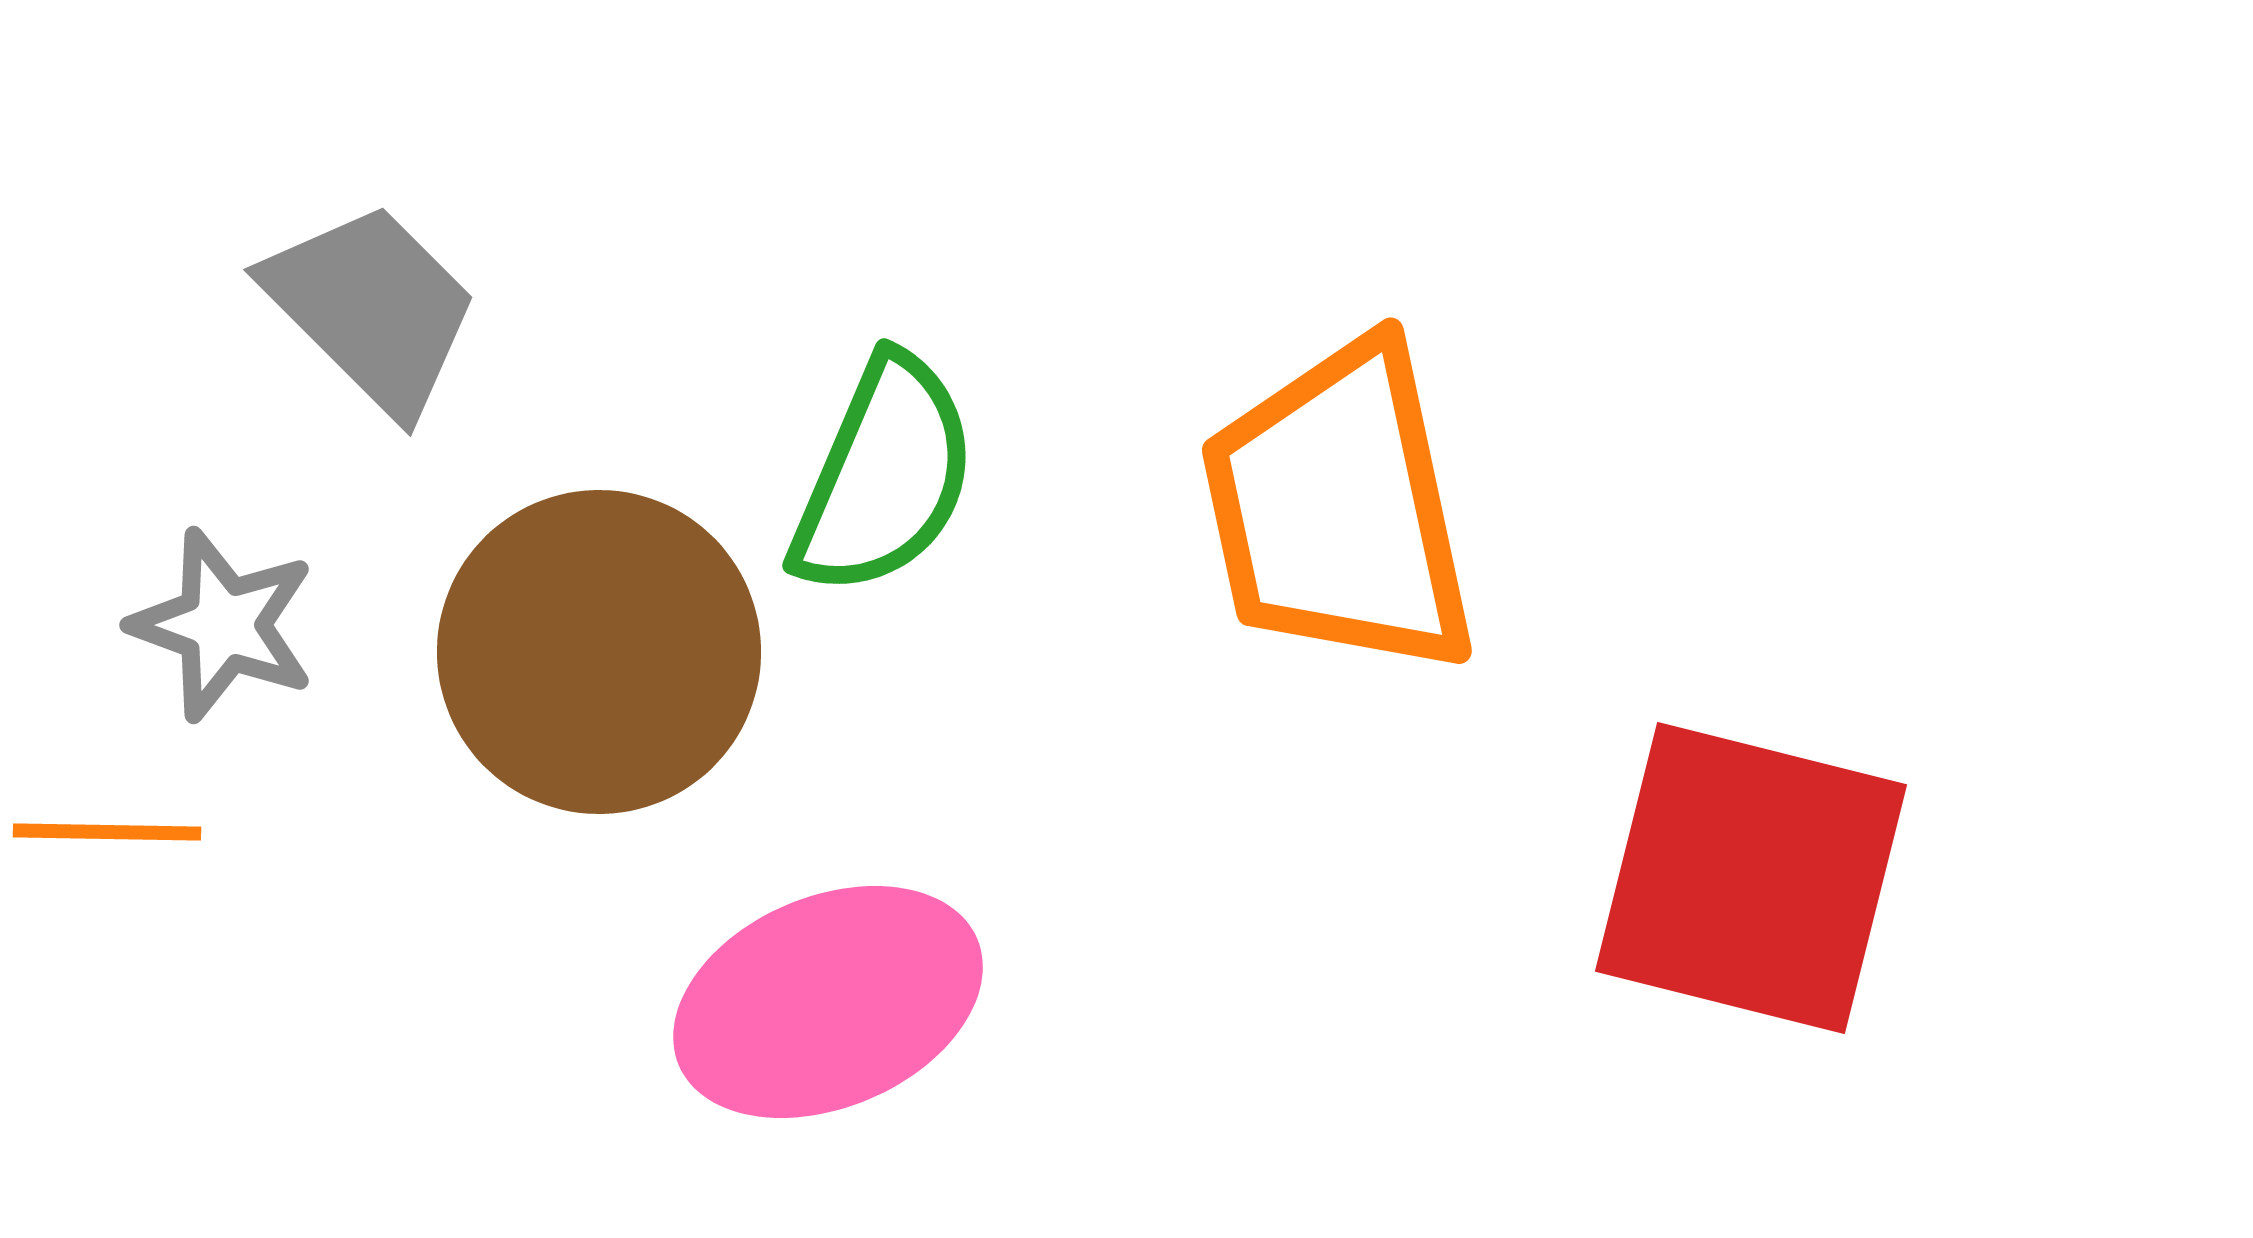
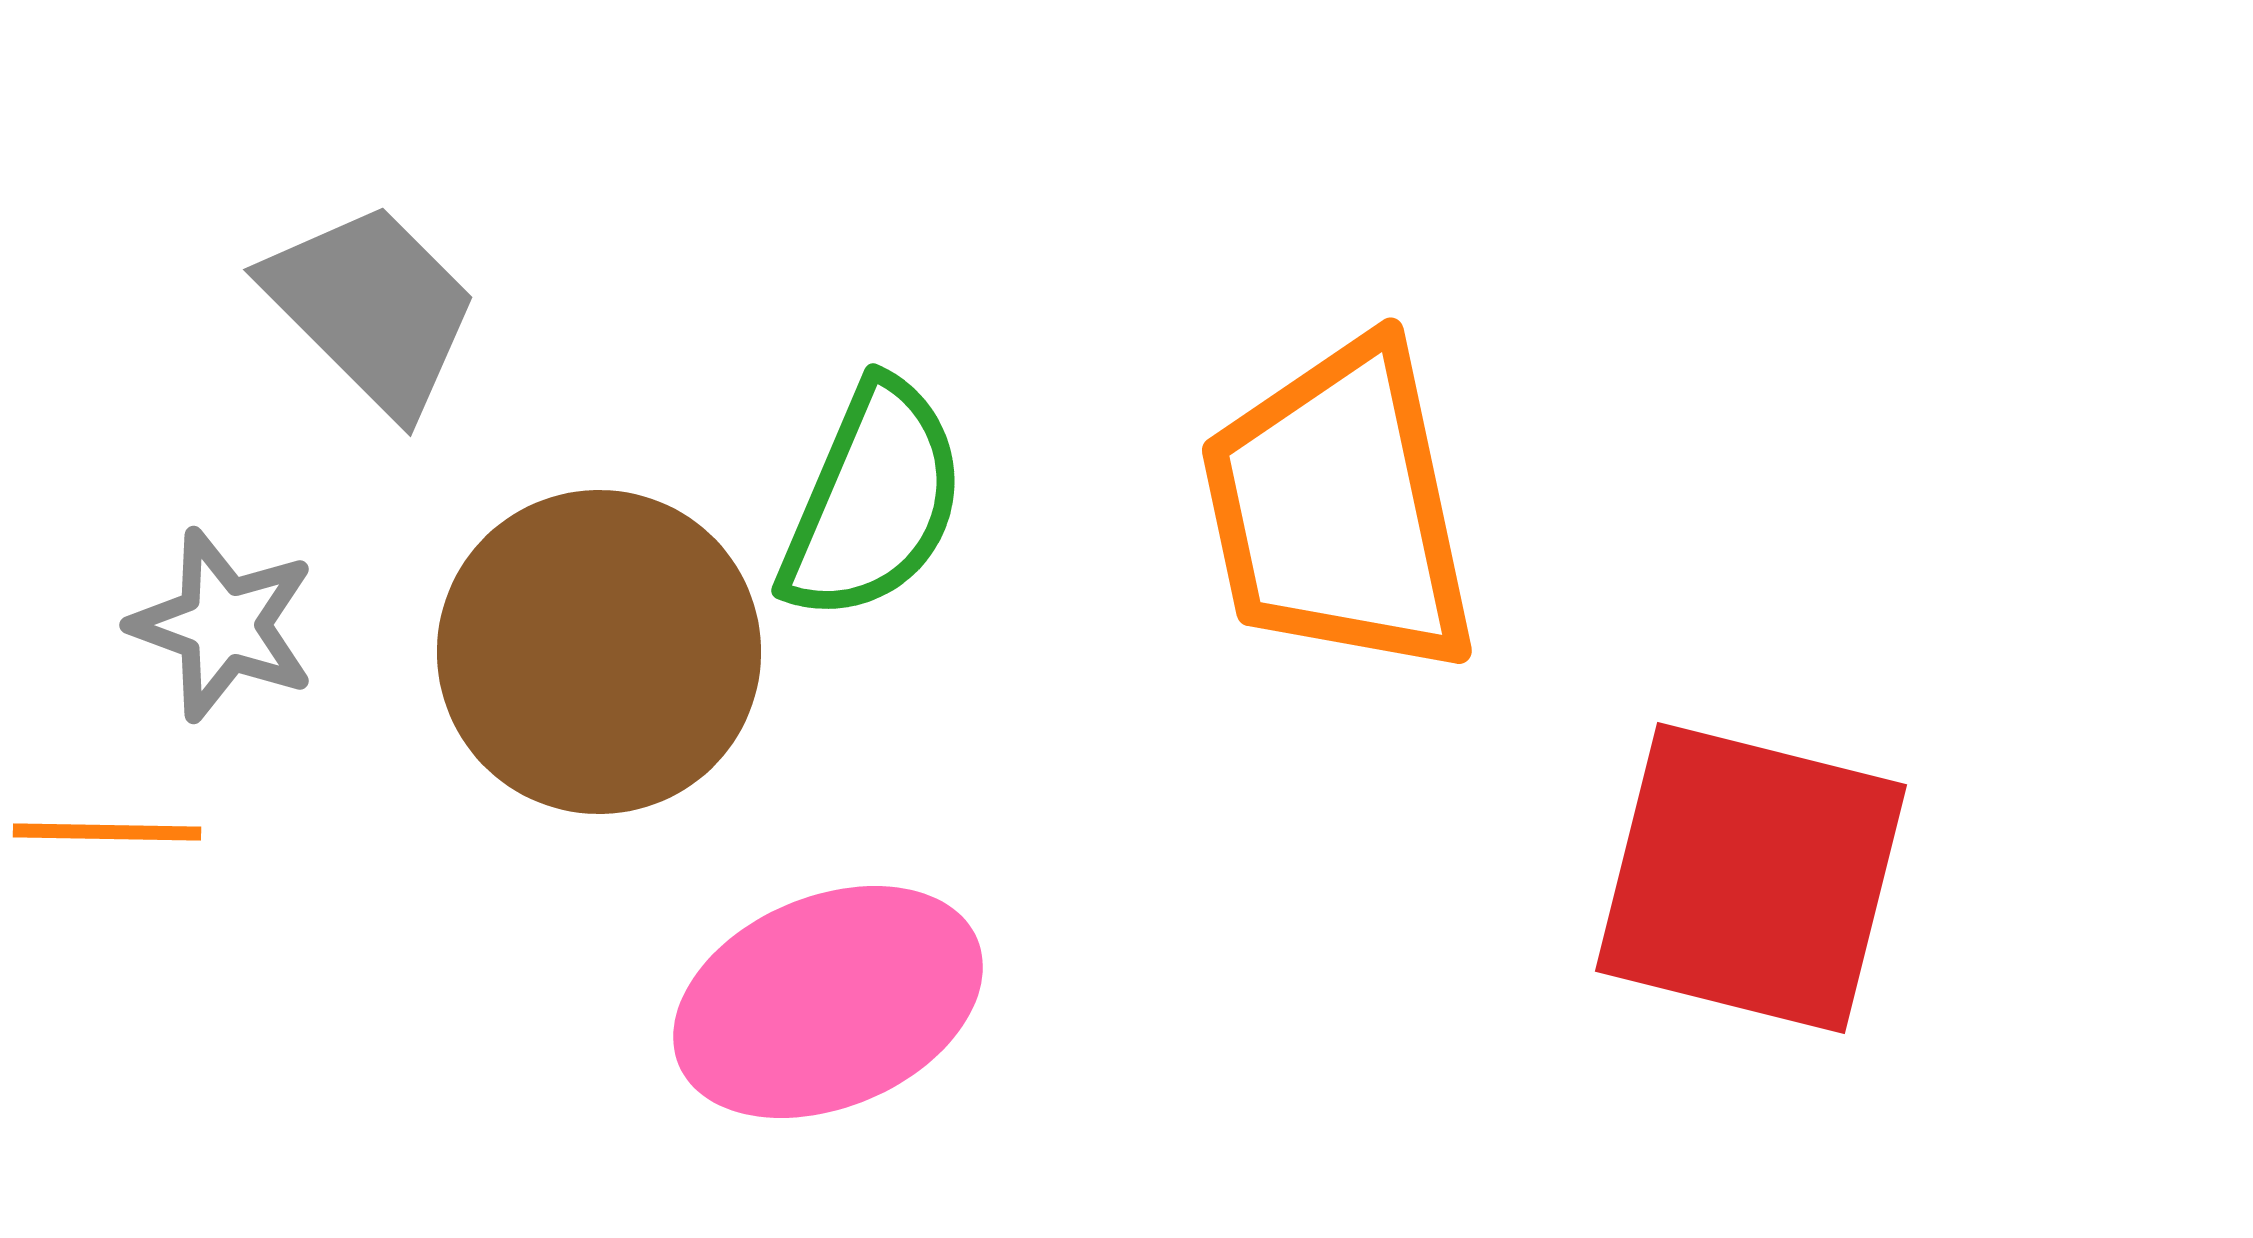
green semicircle: moved 11 px left, 25 px down
